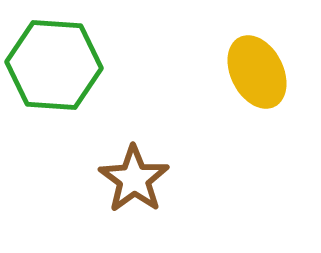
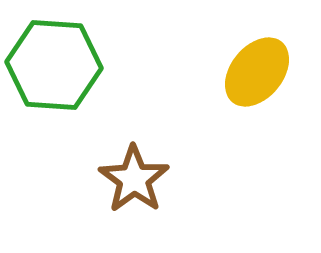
yellow ellipse: rotated 66 degrees clockwise
